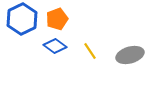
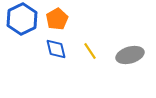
orange pentagon: rotated 10 degrees counterclockwise
blue diamond: moved 1 px right, 3 px down; rotated 40 degrees clockwise
